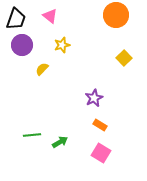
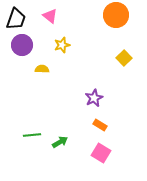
yellow semicircle: rotated 48 degrees clockwise
